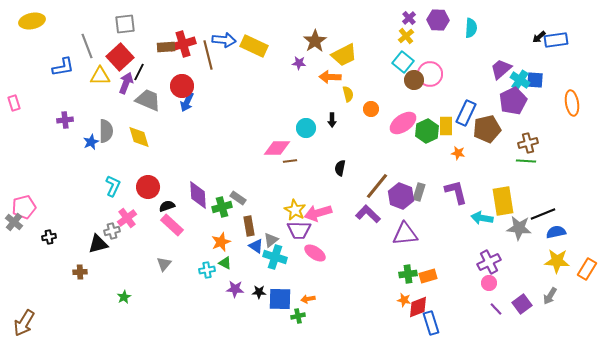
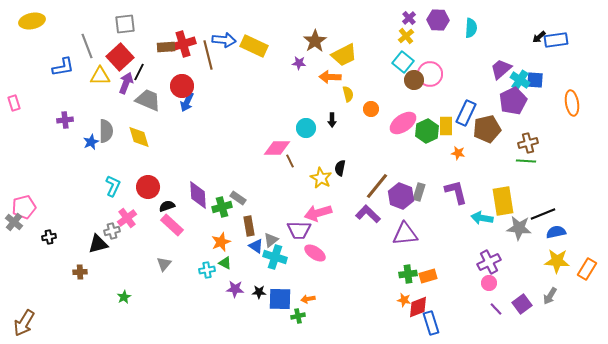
brown line at (290, 161): rotated 72 degrees clockwise
yellow star at (295, 210): moved 26 px right, 32 px up
